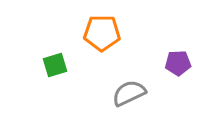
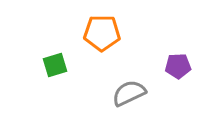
purple pentagon: moved 3 px down
